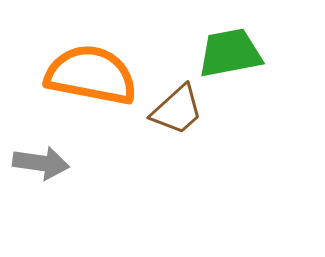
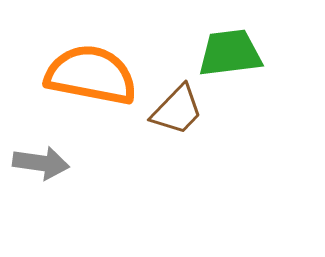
green trapezoid: rotated 4 degrees clockwise
brown trapezoid: rotated 4 degrees counterclockwise
